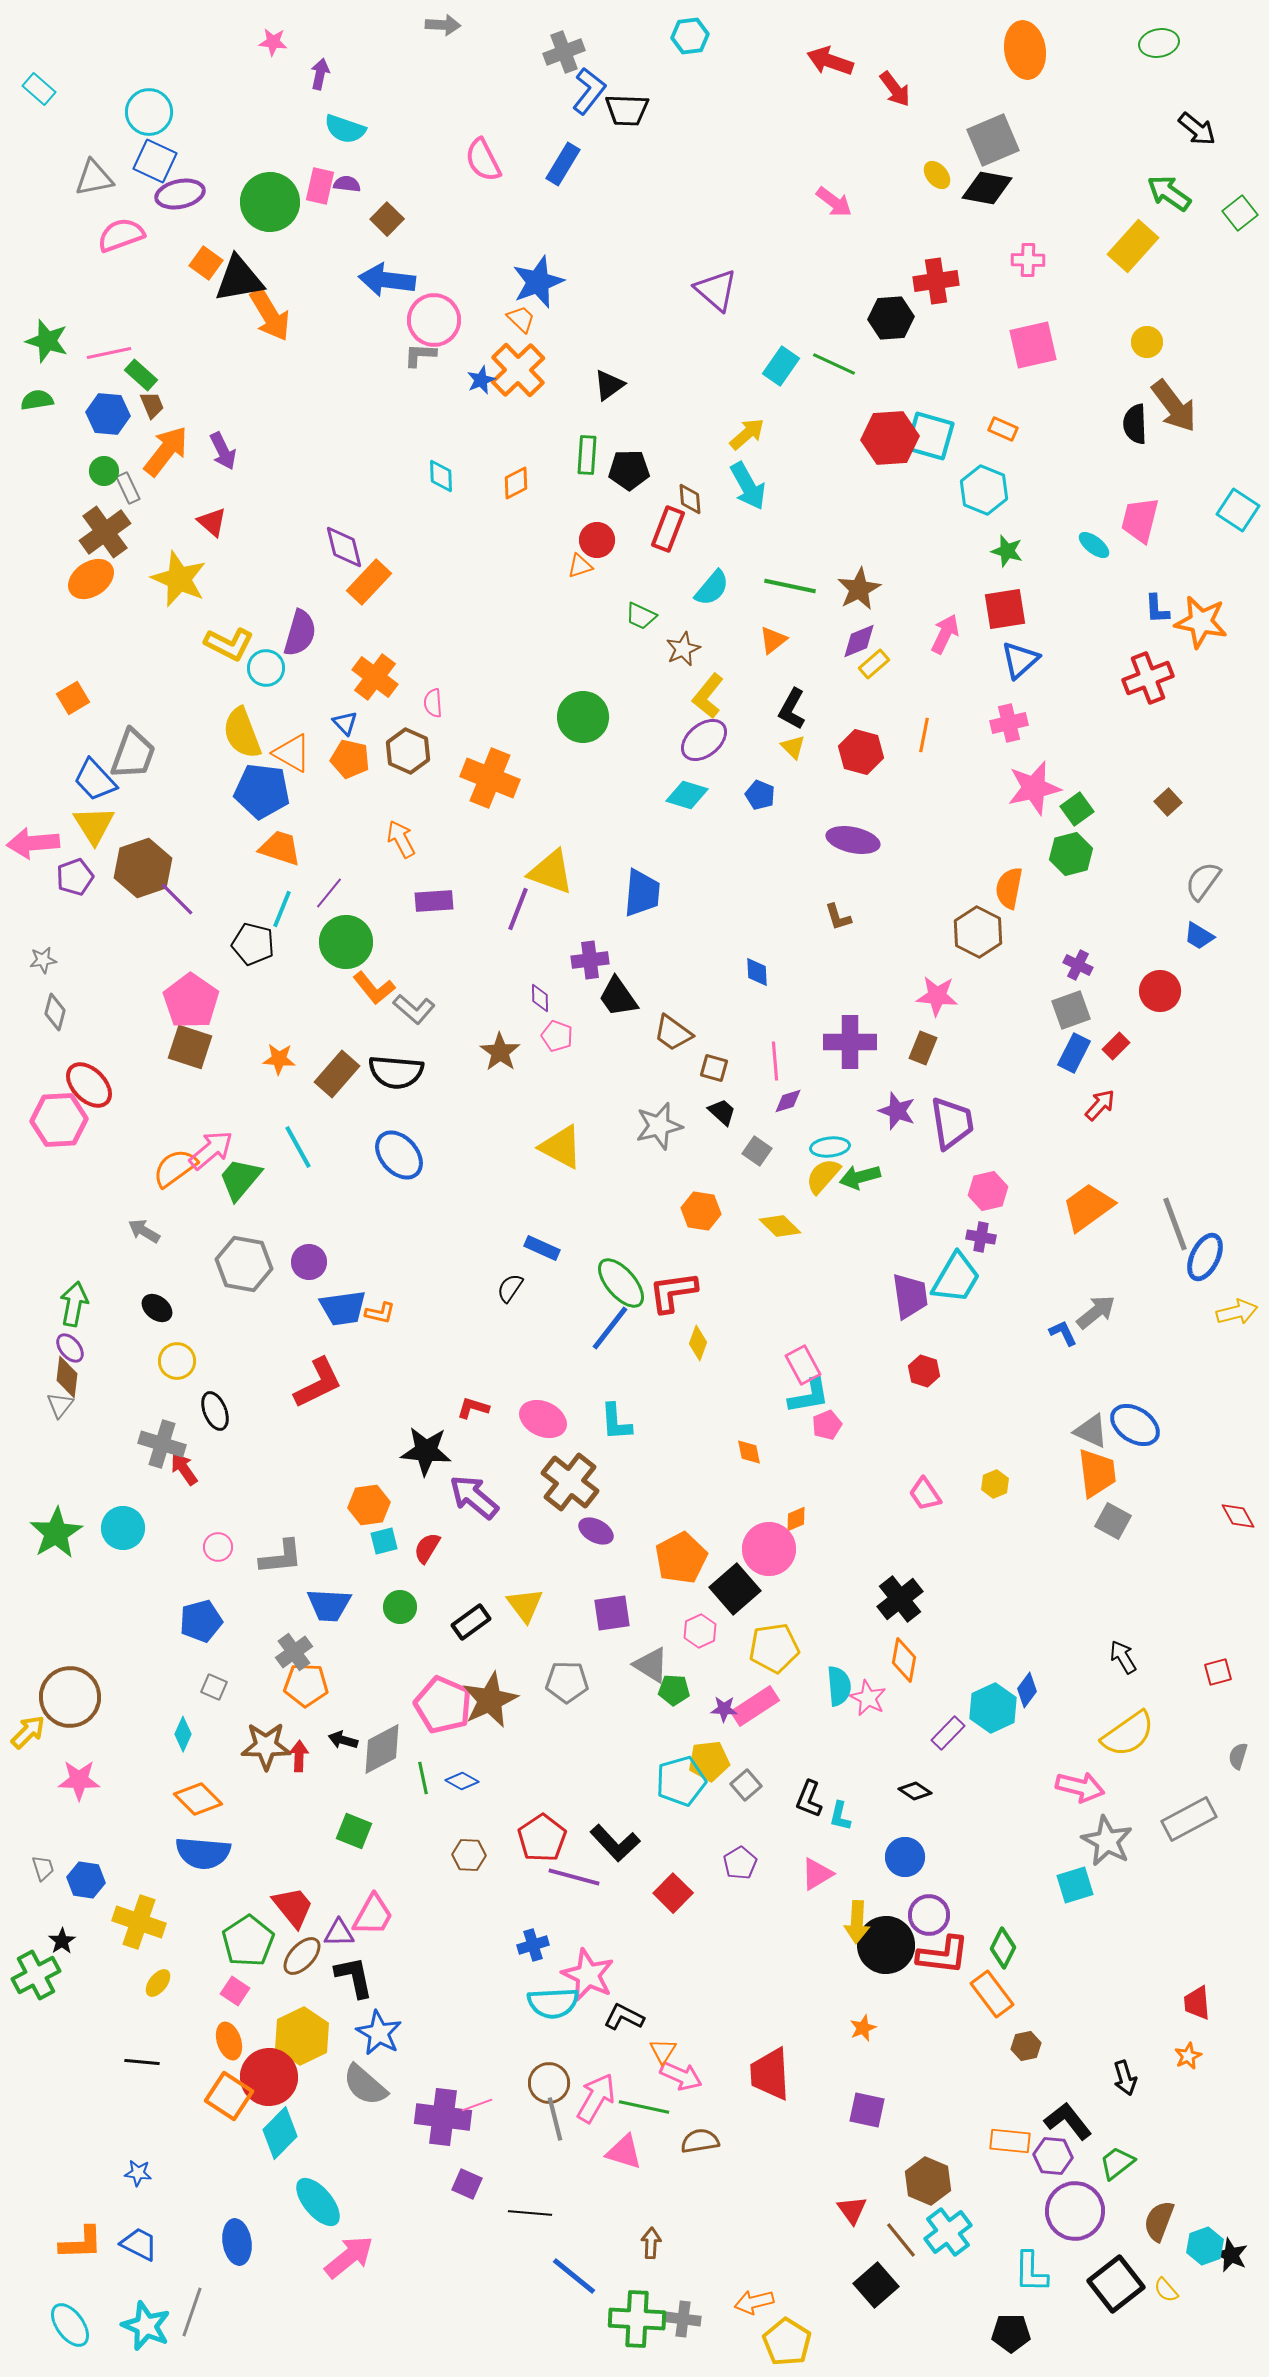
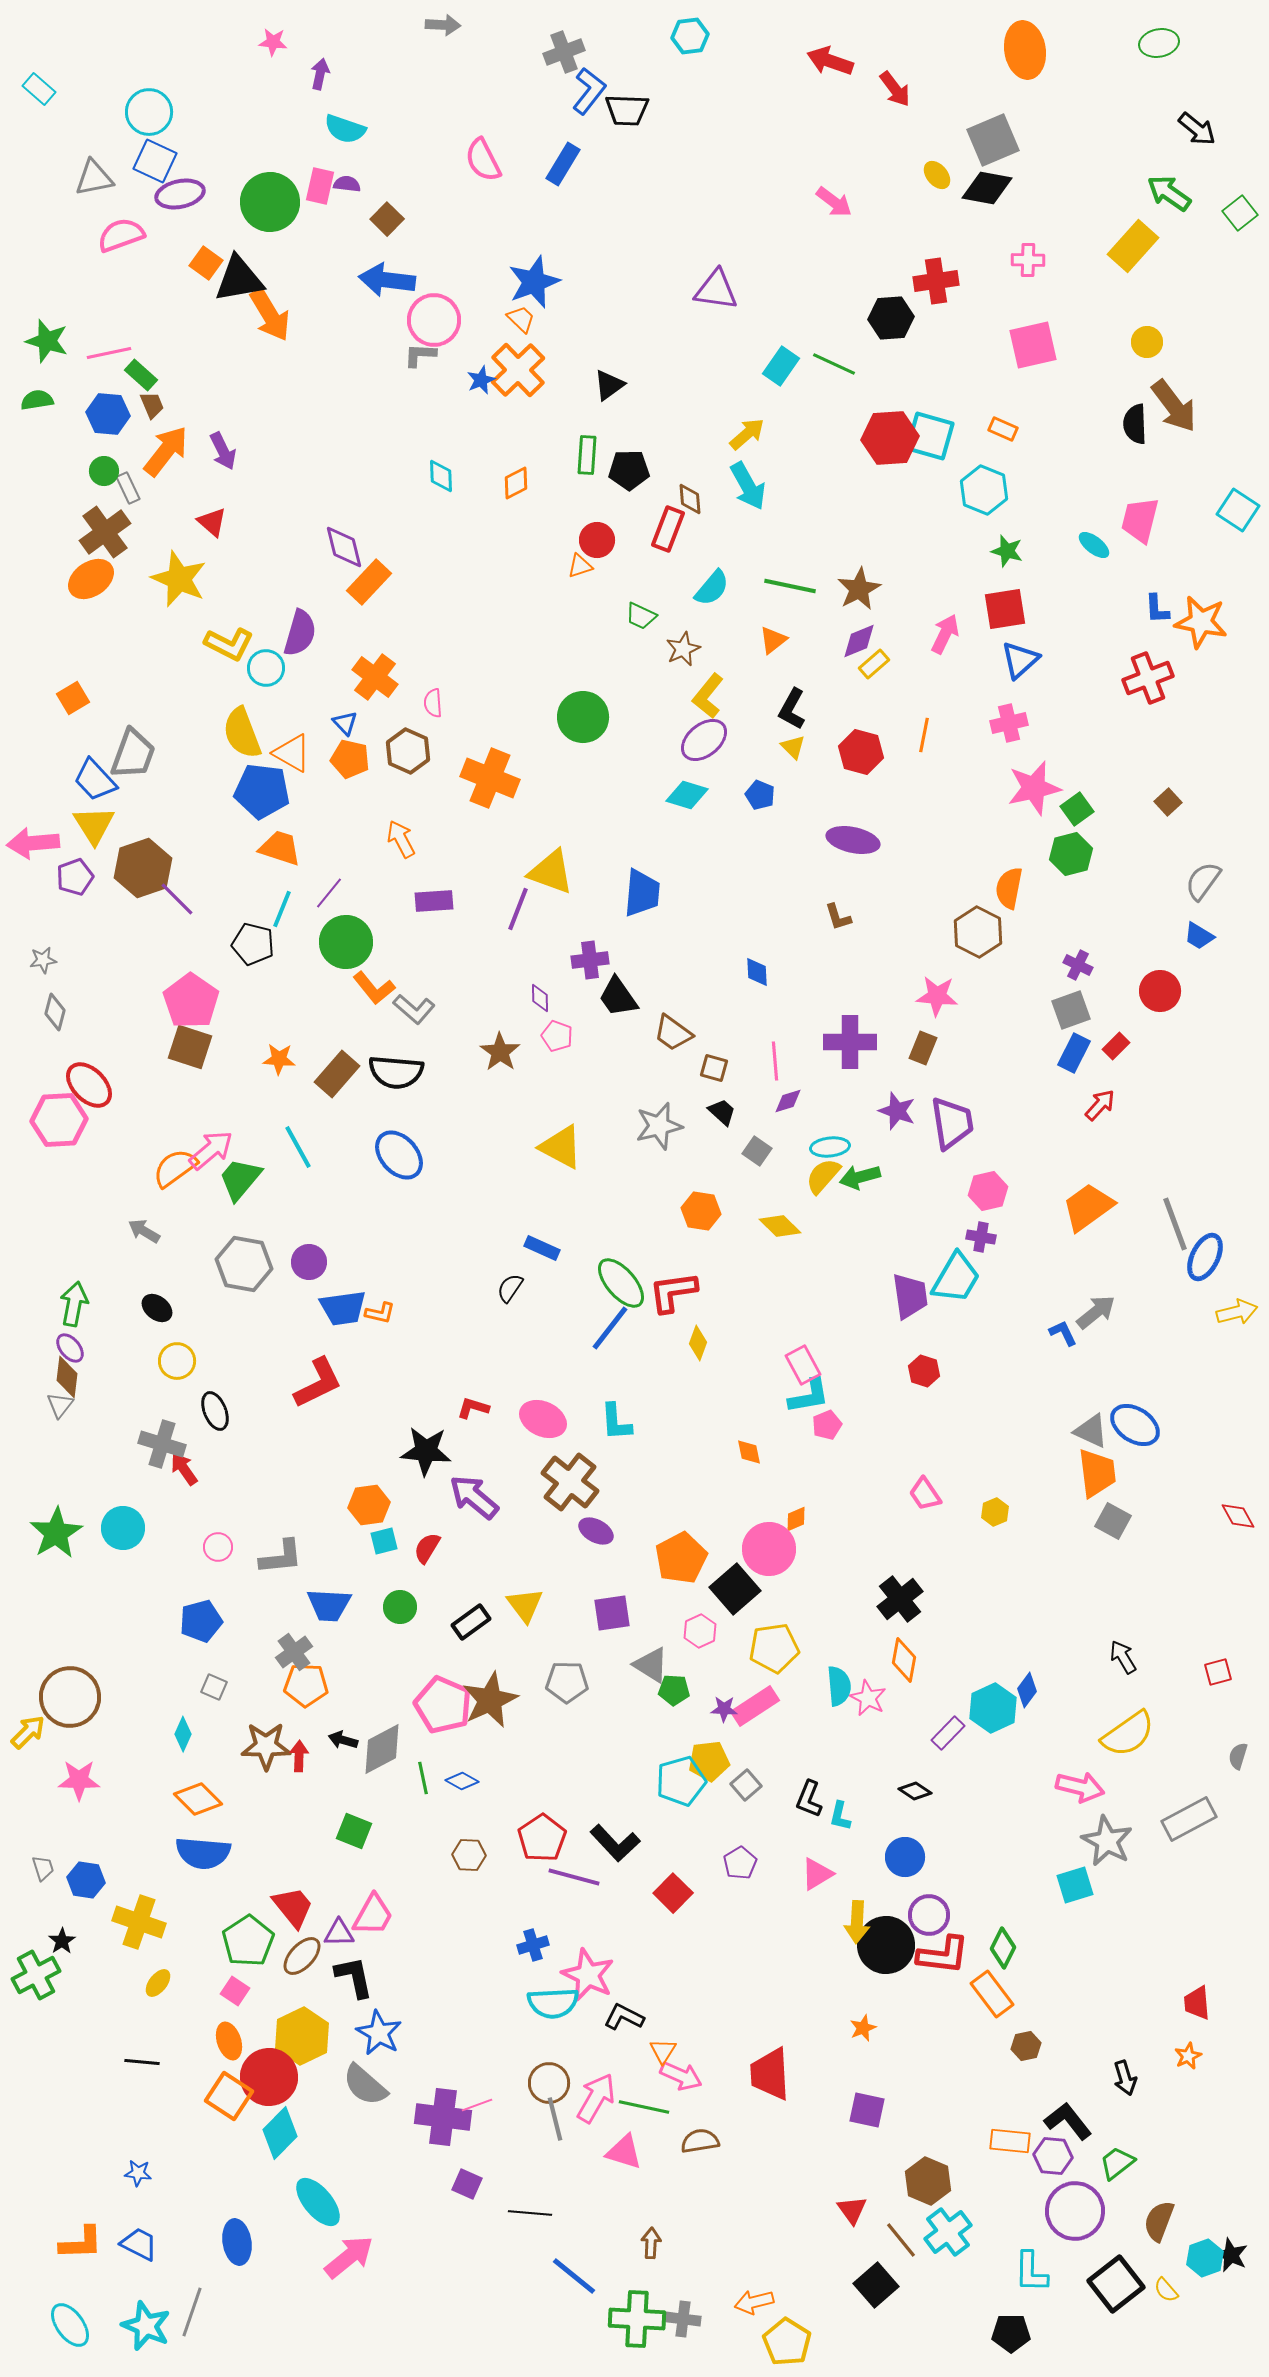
blue star at (538, 282): moved 4 px left
purple triangle at (716, 290): rotated 33 degrees counterclockwise
yellow hexagon at (995, 1484): moved 28 px down
cyan hexagon at (1205, 2246): moved 12 px down
